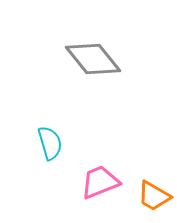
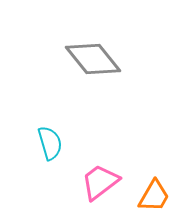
pink trapezoid: rotated 15 degrees counterclockwise
orange trapezoid: rotated 90 degrees counterclockwise
